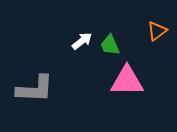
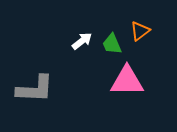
orange triangle: moved 17 px left
green trapezoid: moved 2 px right, 1 px up
